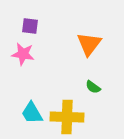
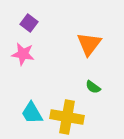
purple square: moved 1 px left, 3 px up; rotated 30 degrees clockwise
yellow cross: rotated 8 degrees clockwise
